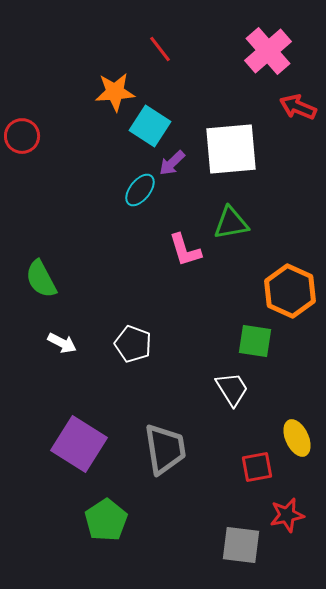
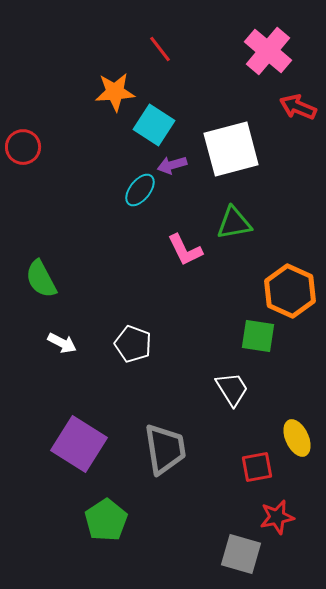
pink cross: rotated 9 degrees counterclockwise
cyan square: moved 4 px right, 1 px up
red circle: moved 1 px right, 11 px down
white square: rotated 10 degrees counterclockwise
purple arrow: moved 2 px down; rotated 28 degrees clockwise
green triangle: moved 3 px right
pink L-shape: rotated 9 degrees counterclockwise
green square: moved 3 px right, 5 px up
red star: moved 10 px left, 2 px down
gray square: moved 9 px down; rotated 9 degrees clockwise
